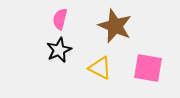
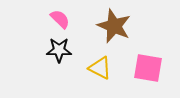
pink semicircle: rotated 120 degrees clockwise
brown star: moved 1 px left
black star: rotated 25 degrees clockwise
